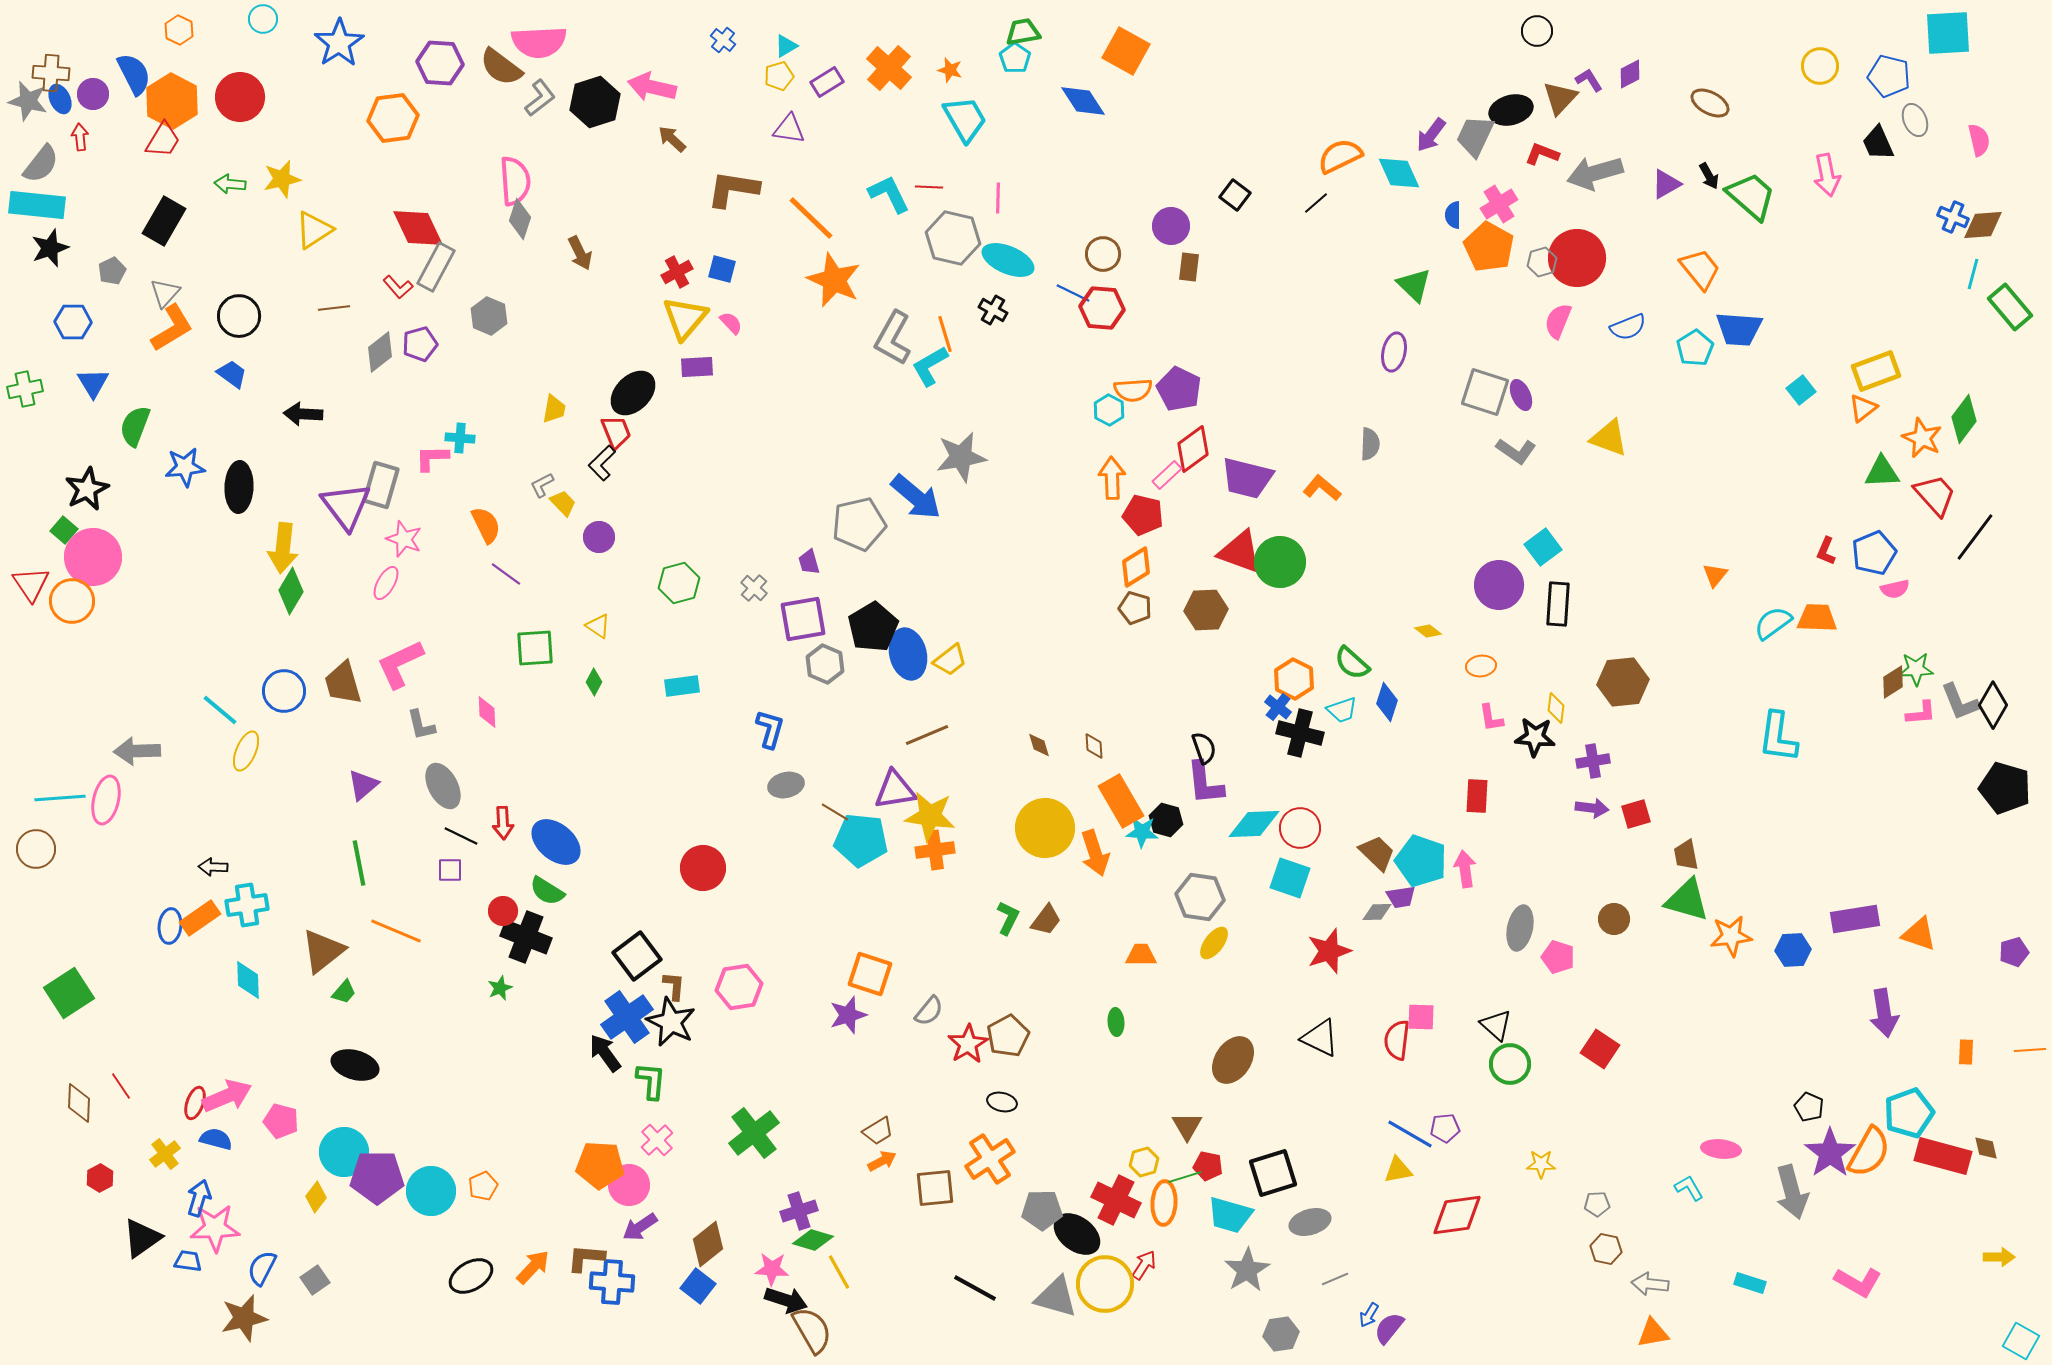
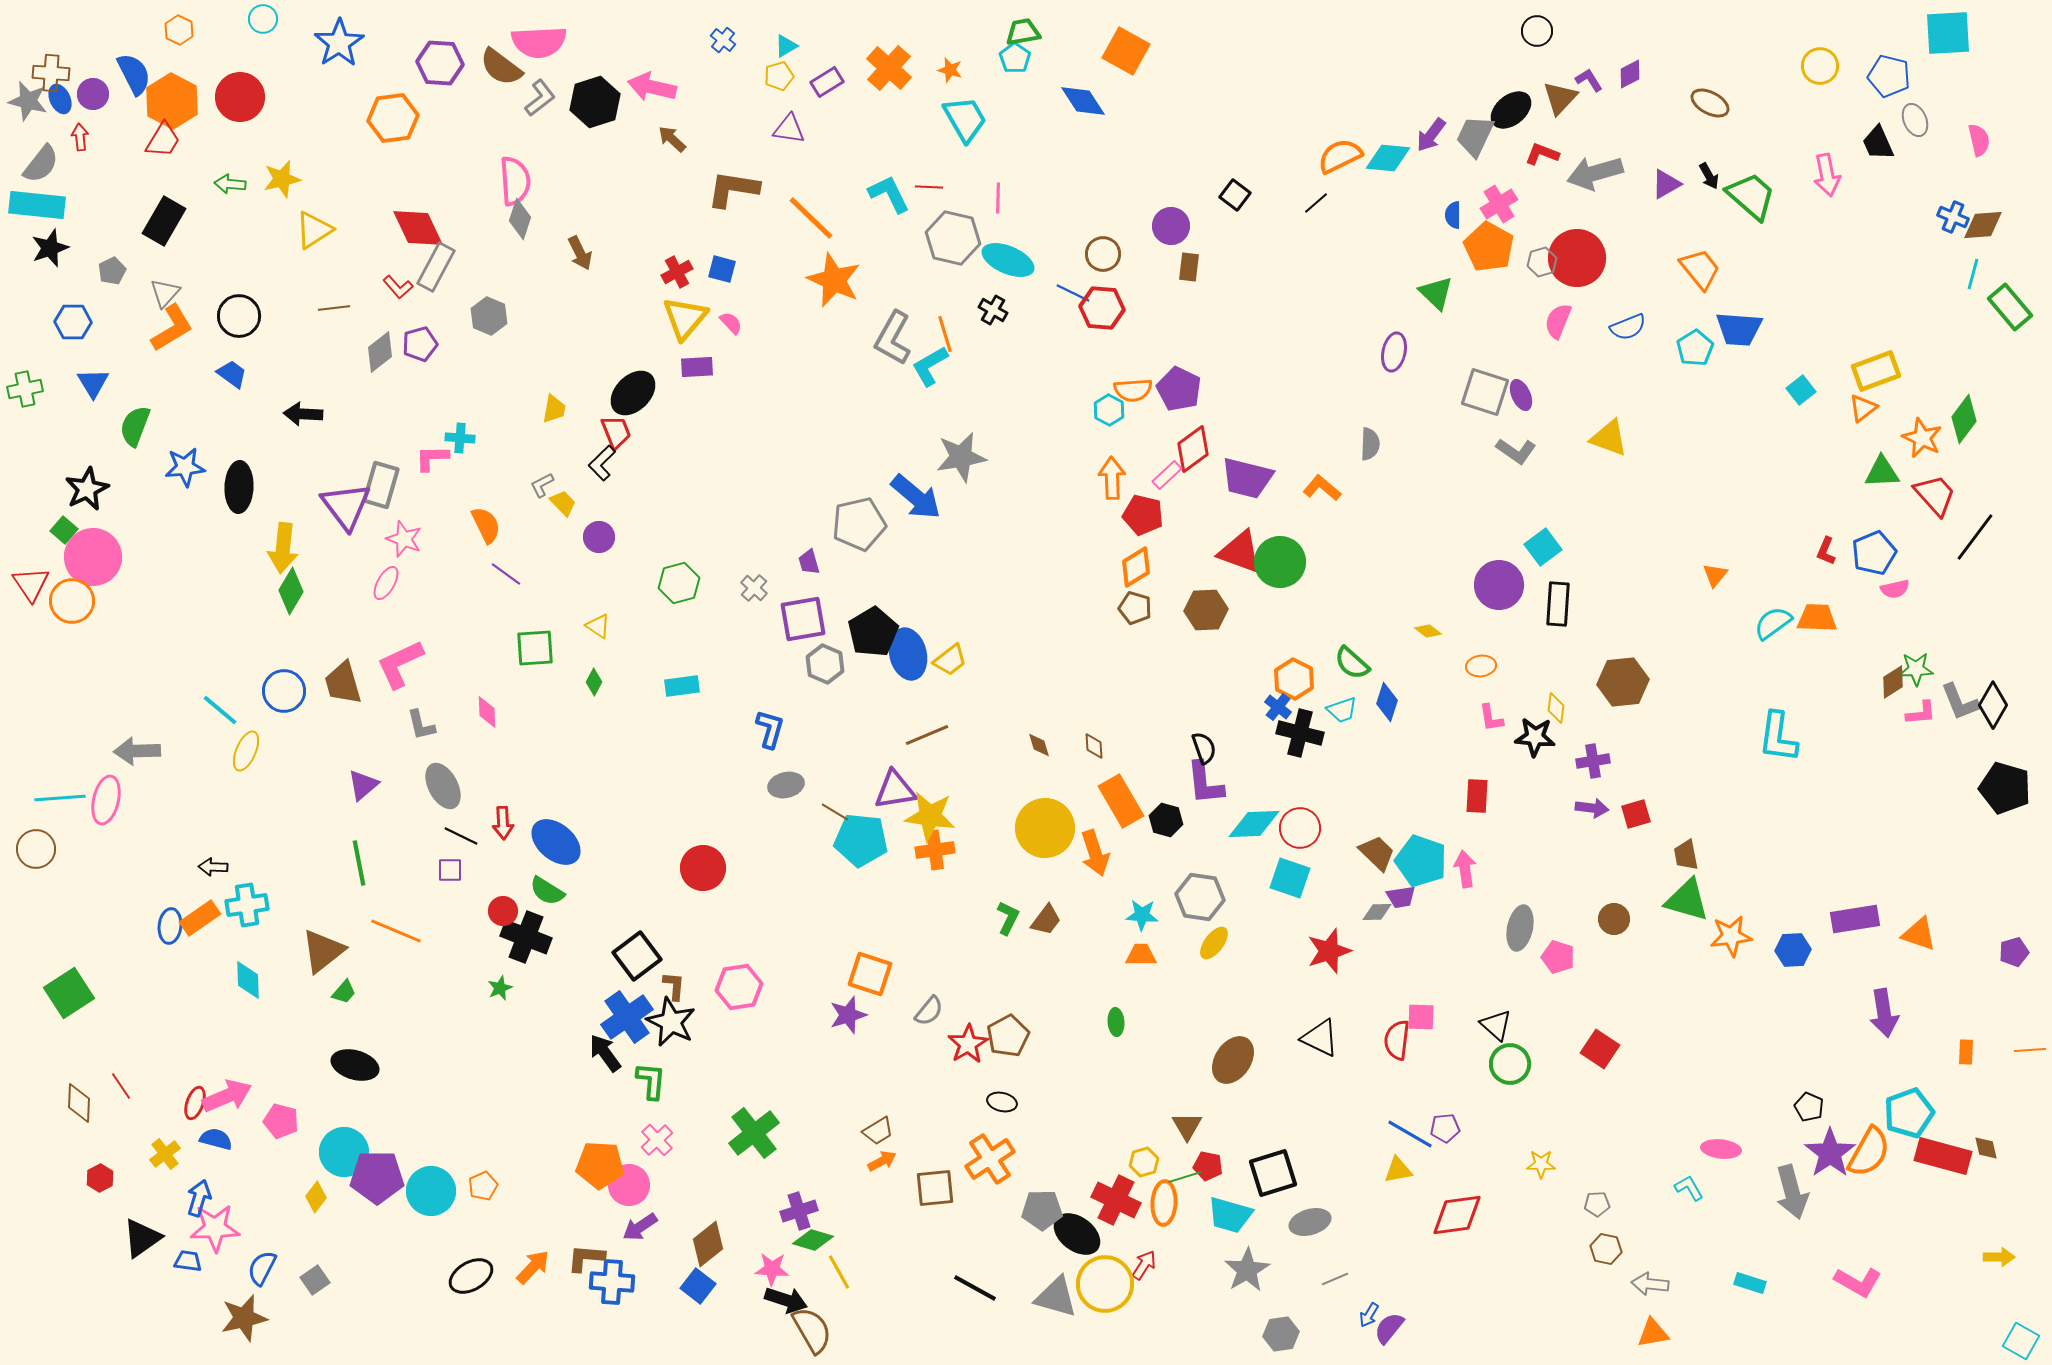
black ellipse at (1511, 110): rotated 24 degrees counterclockwise
cyan diamond at (1399, 173): moved 11 px left, 15 px up; rotated 60 degrees counterclockwise
green triangle at (1414, 285): moved 22 px right, 8 px down
black pentagon at (873, 627): moved 5 px down
cyan star at (1142, 832): moved 83 px down
